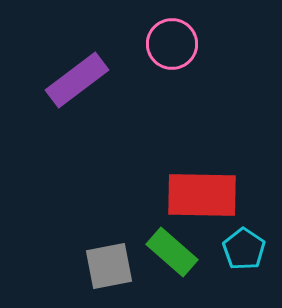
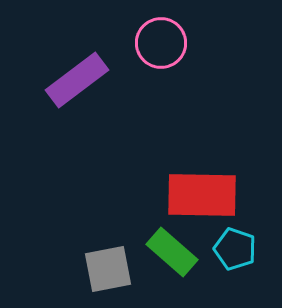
pink circle: moved 11 px left, 1 px up
cyan pentagon: moved 9 px left; rotated 15 degrees counterclockwise
gray square: moved 1 px left, 3 px down
